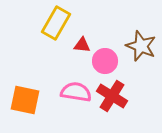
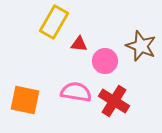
yellow rectangle: moved 2 px left, 1 px up
red triangle: moved 3 px left, 1 px up
red cross: moved 2 px right, 5 px down
